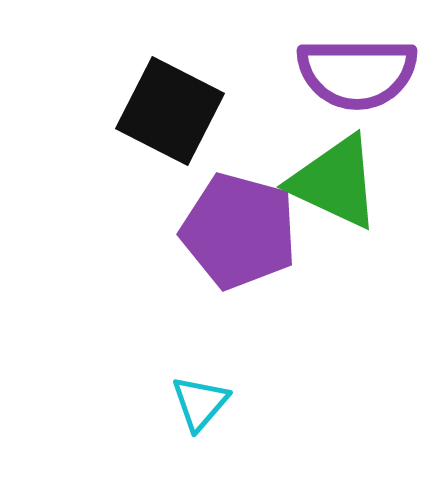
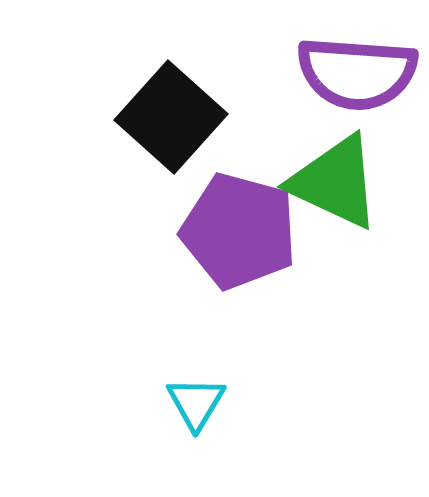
purple semicircle: rotated 4 degrees clockwise
black square: moved 1 px right, 6 px down; rotated 15 degrees clockwise
cyan triangle: moved 4 px left; rotated 10 degrees counterclockwise
